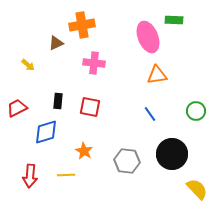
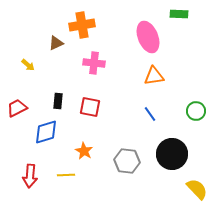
green rectangle: moved 5 px right, 6 px up
orange triangle: moved 3 px left, 1 px down
